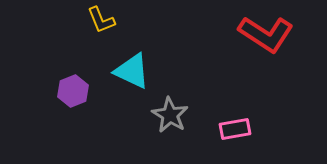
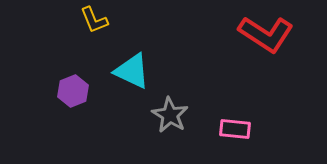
yellow L-shape: moved 7 px left
pink rectangle: rotated 16 degrees clockwise
